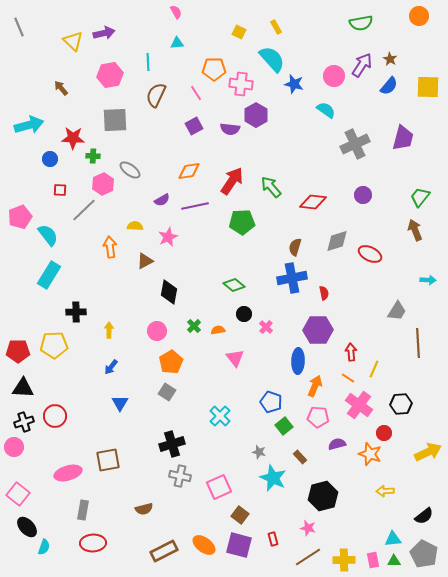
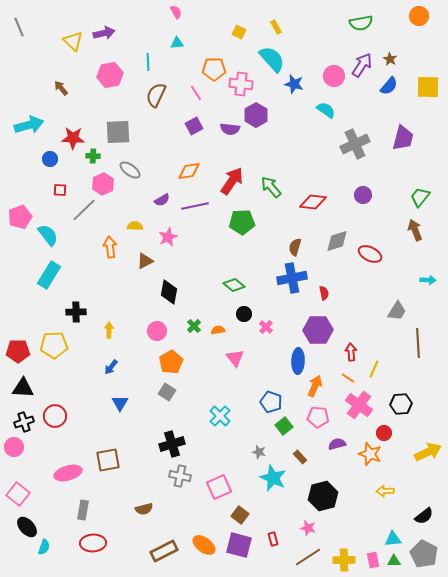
gray square at (115, 120): moved 3 px right, 12 px down
